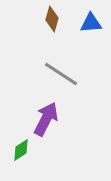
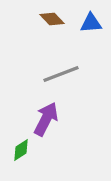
brown diamond: rotated 60 degrees counterclockwise
gray line: rotated 54 degrees counterclockwise
